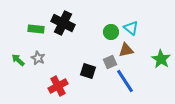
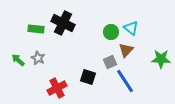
brown triangle: rotated 35 degrees counterclockwise
green star: rotated 30 degrees counterclockwise
black square: moved 6 px down
red cross: moved 1 px left, 2 px down
